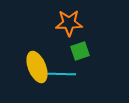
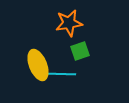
orange star: rotated 8 degrees counterclockwise
yellow ellipse: moved 1 px right, 2 px up
